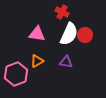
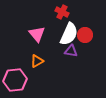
pink triangle: rotated 42 degrees clockwise
purple triangle: moved 5 px right, 11 px up
pink hexagon: moved 1 px left, 6 px down; rotated 15 degrees clockwise
